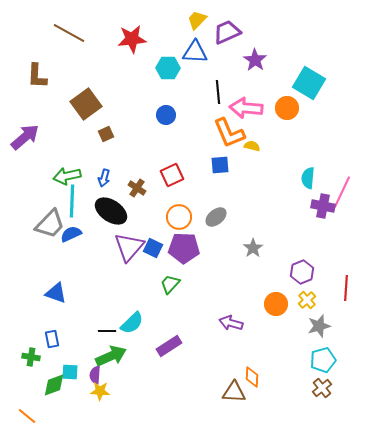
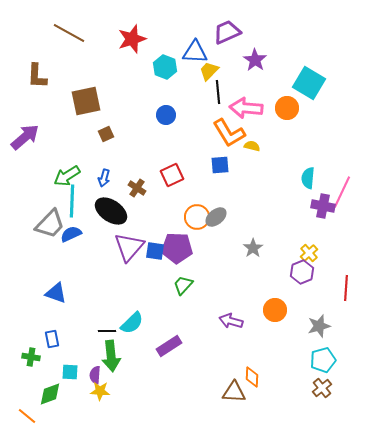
yellow trapezoid at (197, 20): moved 12 px right, 51 px down
red star at (132, 39): rotated 12 degrees counterclockwise
cyan hexagon at (168, 68): moved 3 px left, 1 px up; rotated 20 degrees clockwise
brown square at (86, 104): moved 3 px up; rotated 24 degrees clockwise
orange L-shape at (229, 133): rotated 8 degrees counterclockwise
green arrow at (67, 176): rotated 20 degrees counterclockwise
orange circle at (179, 217): moved 18 px right
blue square at (153, 248): moved 2 px right, 3 px down; rotated 18 degrees counterclockwise
purple pentagon at (184, 248): moved 7 px left
green trapezoid at (170, 284): moved 13 px right, 1 px down
yellow cross at (307, 300): moved 2 px right, 47 px up
orange circle at (276, 304): moved 1 px left, 6 px down
purple arrow at (231, 323): moved 2 px up
green arrow at (111, 356): rotated 108 degrees clockwise
green diamond at (54, 385): moved 4 px left, 9 px down
